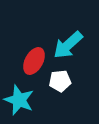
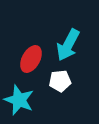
cyan arrow: rotated 20 degrees counterclockwise
red ellipse: moved 3 px left, 2 px up
